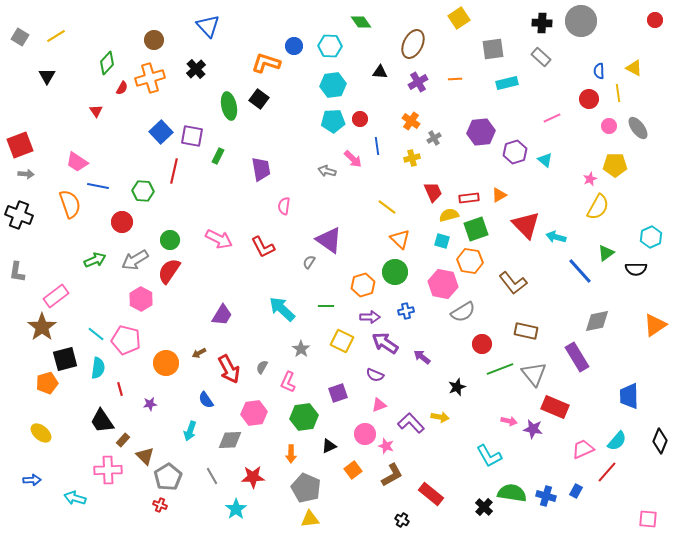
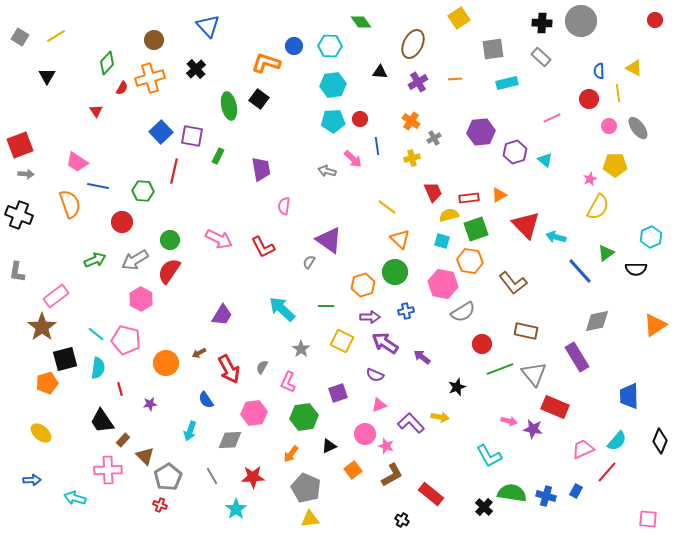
orange arrow at (291, 454): rotated 36 degrees clockwise
